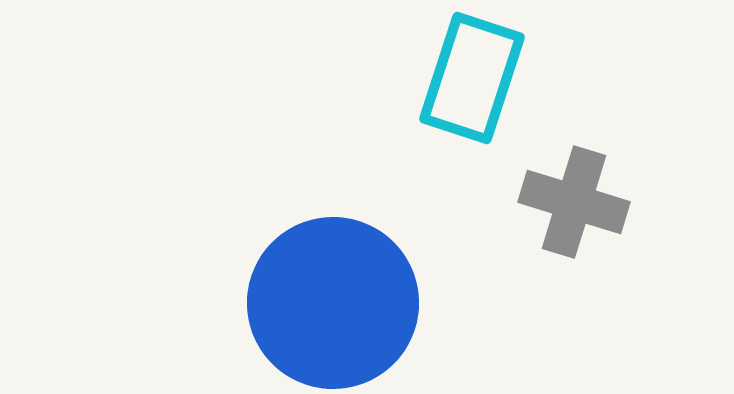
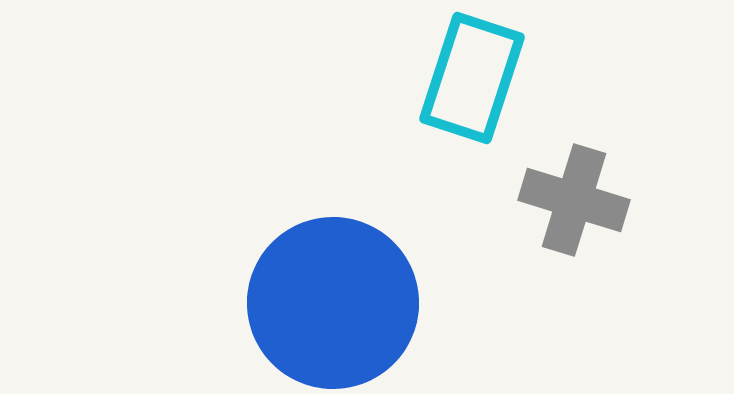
gray cross: moved 2 px up
